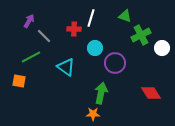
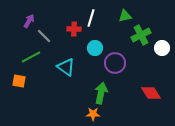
green triangle: rotated 32 degrees counterclockwise
